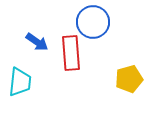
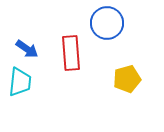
blue circle: moved 14 px right, 1 px down
blue arrow: moved 10 px left, 7 px down
yellow pentagon: moved 2 px left
